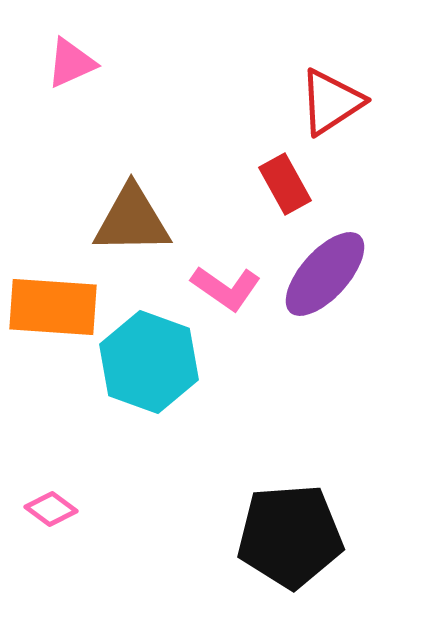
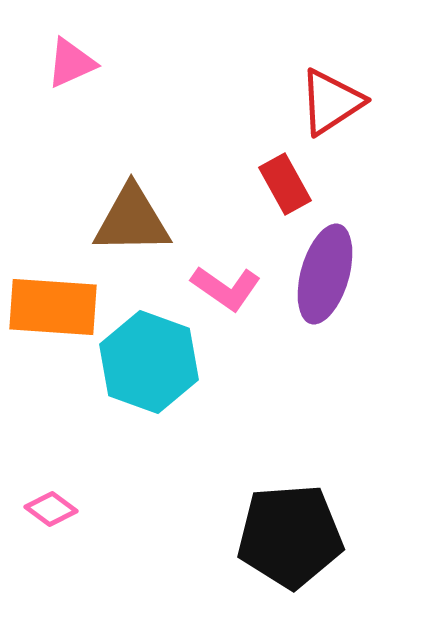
purple ellipse: rotated 26 degrees counterclockwise
